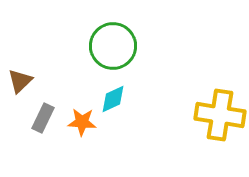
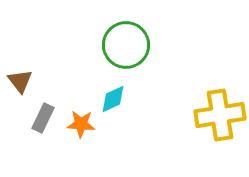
green circle: moved 13 px right, 1 px up
brown triangle: rotated 24 degrees counterclockwise
yellow cross: rotated 18 degrees counterclockwise
orange star: moved 1 px left, 2 px down
